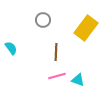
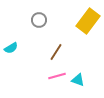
gray circle: moved 4 px left
yellow rectangle: moved 2 px right, 7 px up
cyan semicircle: rotated 96 degrees clockwise
brown line: rotated 30 degrees clockwise
